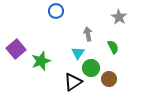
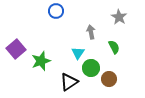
gray arrow: moved 3 px right, 2 px up
green semicircle: moved 1 px right
black triangle: moved 4 px left
